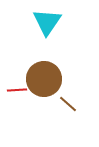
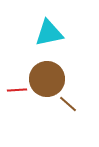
cyan triangle: moved 2 px right, 11 px down; rotated 44 degrees clockwise
brown circle: moved 3 px right
